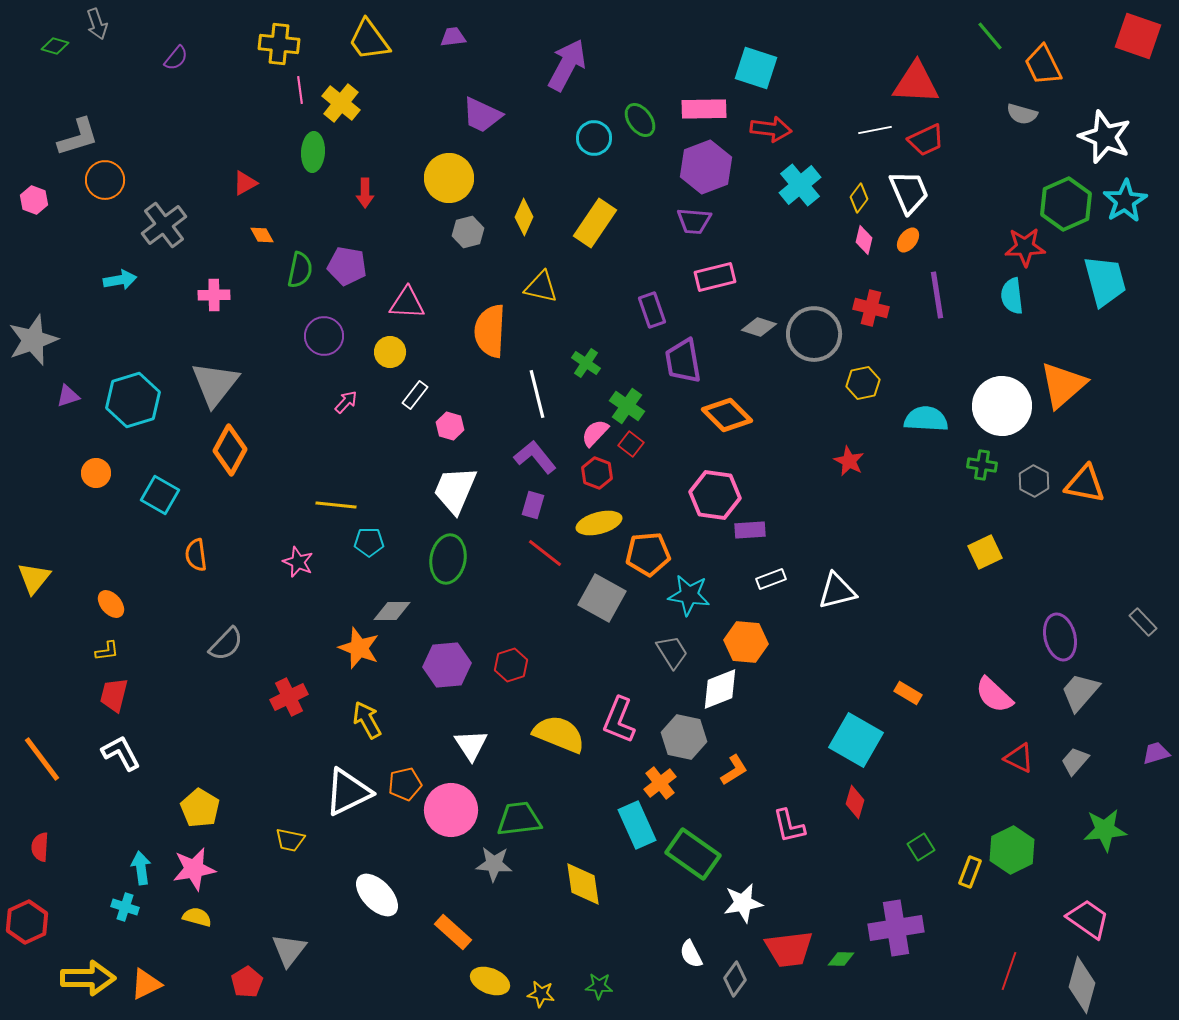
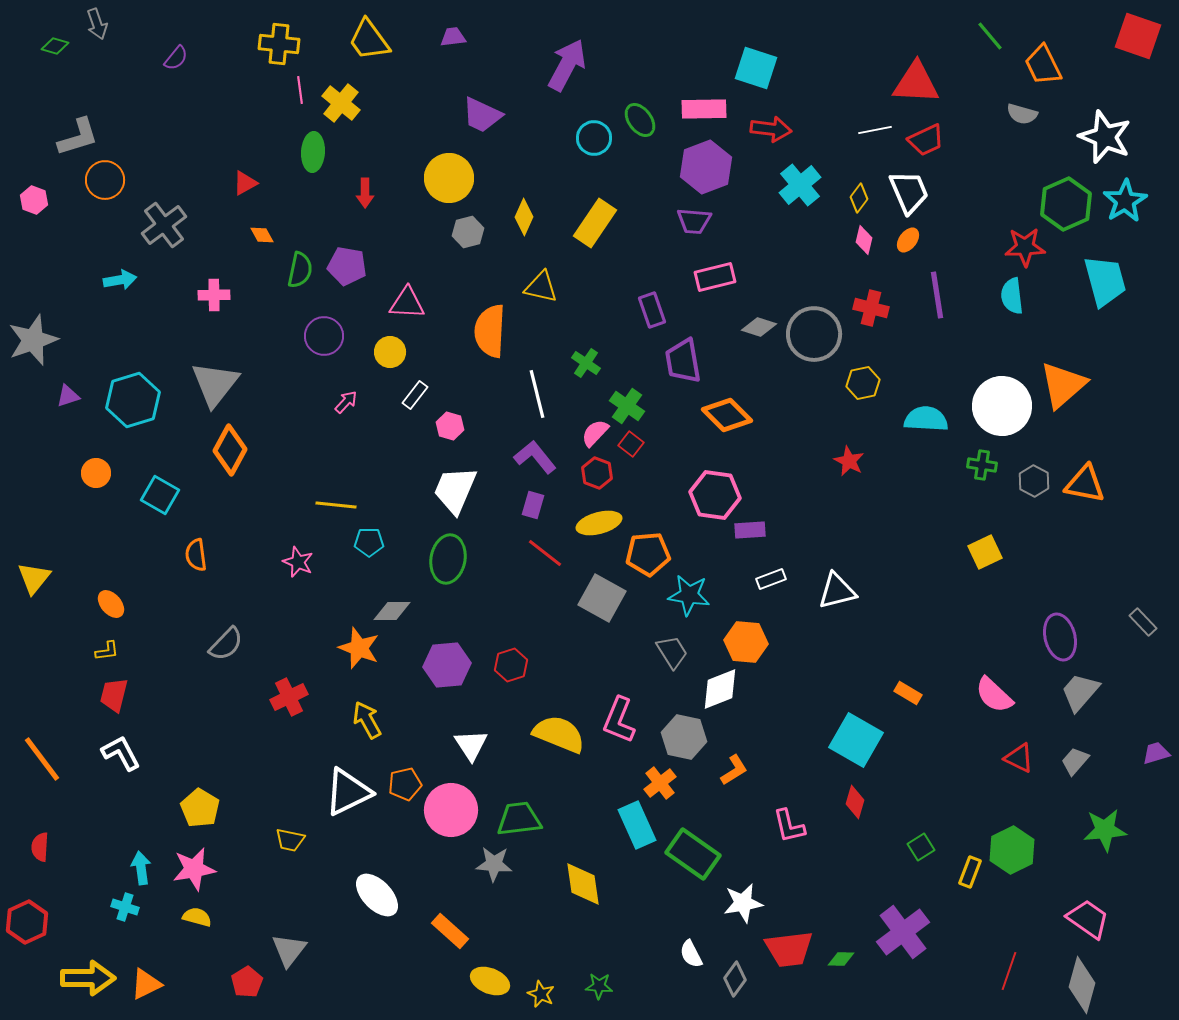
purple cross at (896, 928): moved 7 px right, 4 px down; rotated 28 degrees counterclockwise
orange rectangle at (453, 932): moved 3 px left, 1 px up
yellow star at (541, 994): rotated 16 degrees clockwise
